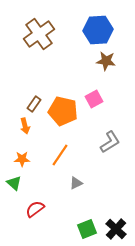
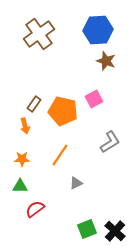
brown star: rotated 12 degrees clockwise
green triangle: moved 6 px right, 3 px down; rotated 42 degrees counterclockwise
black cross: moved 1 px left, 2 px down
